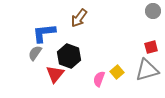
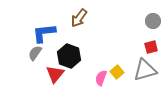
gray circle: moved 10 px down
gray triangle: moved 2 px left
pink semicircle: moved 2 px right, 1 px up
